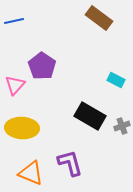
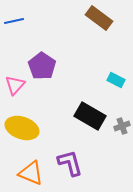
yellow ellipse: rotated 16 degrees clockwise
